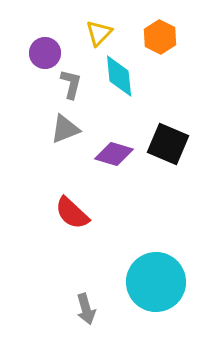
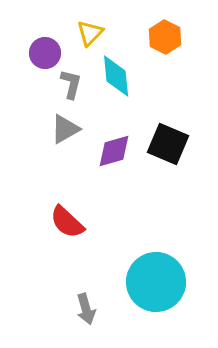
yellow triangle: moved 9 px left
orange hexagon: moved 5 px right
cyan diamond: moved 3 px left
gray triangle: rotated 8 degrees counterclockwise
purple diamond: moved 3 px up; rotated 33 degrees counterclockwise
red semicircle: moved 5 px left, 9 px down
